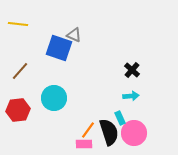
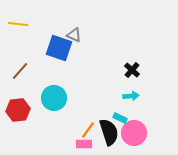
cyan rectangle: rotated 40 degrees counterclockwise
